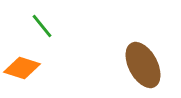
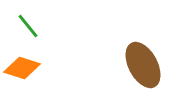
green line: moved 14 px left
